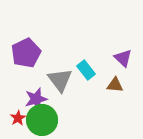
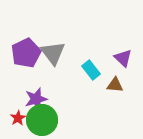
cyan rectangle: moved 5 px right
gray triangle: moved 7 px left, 27 px up
